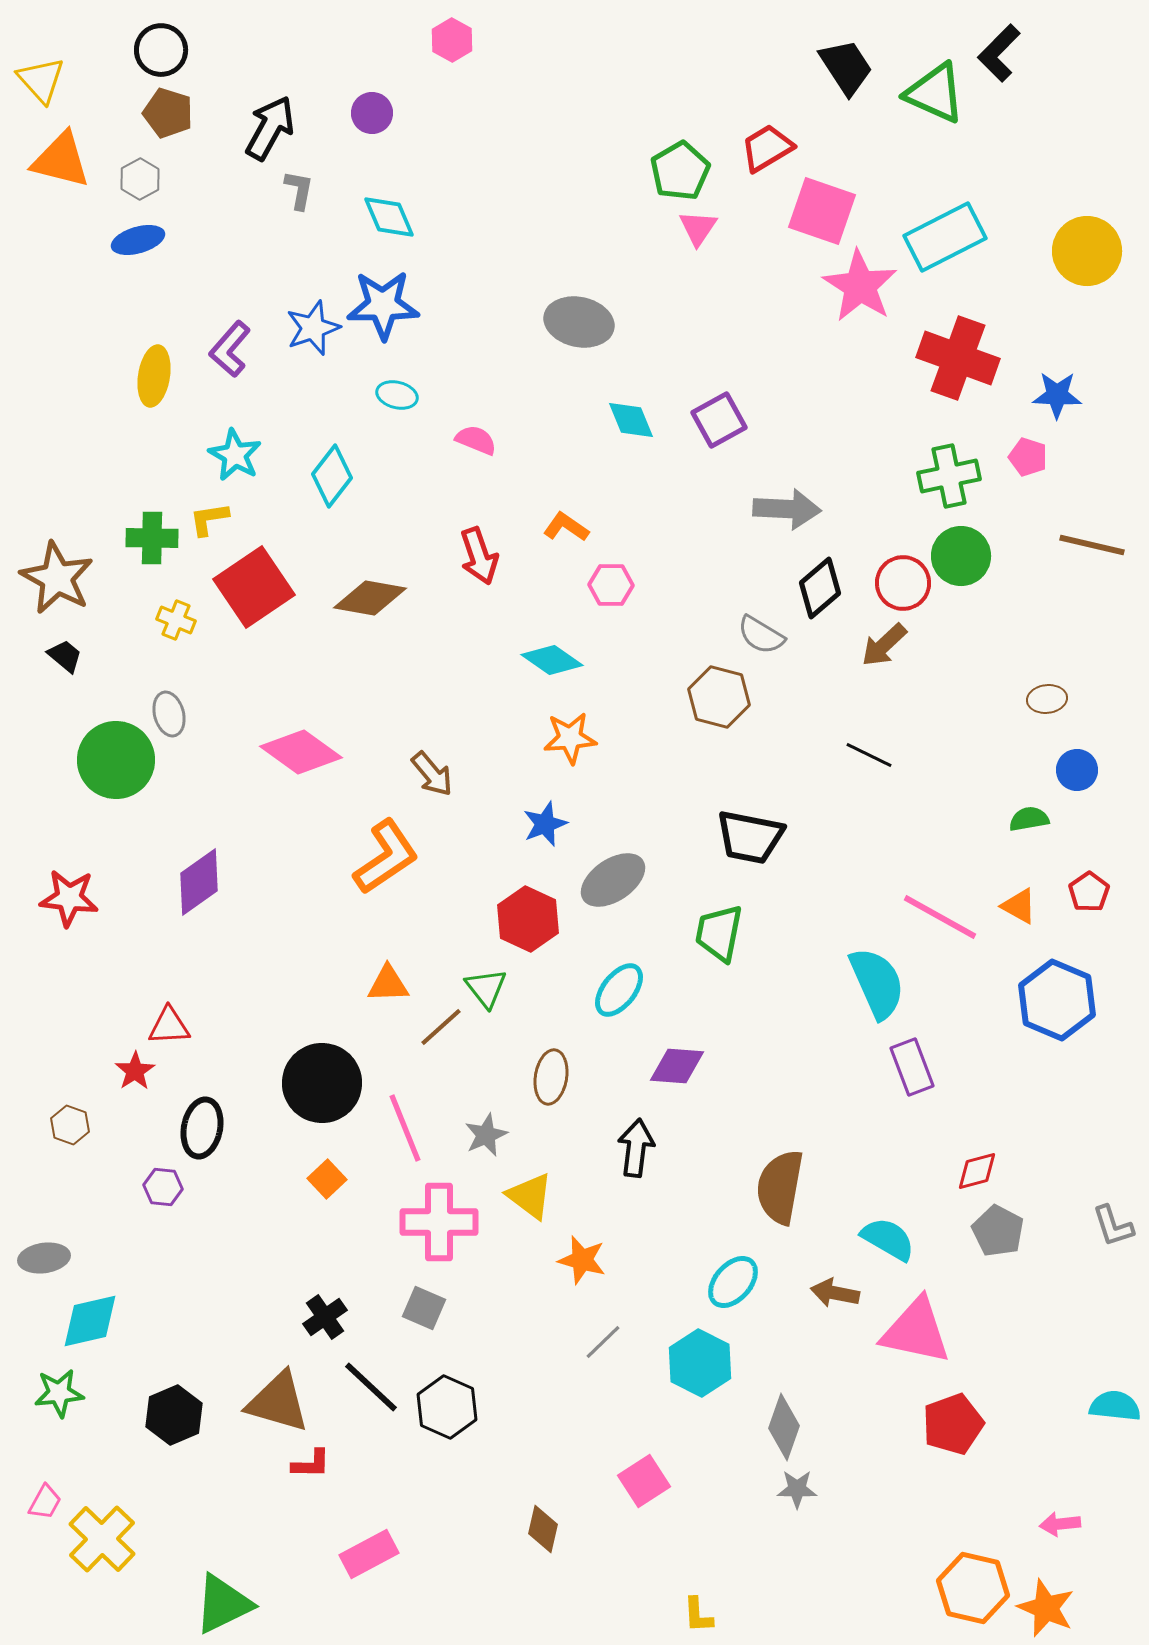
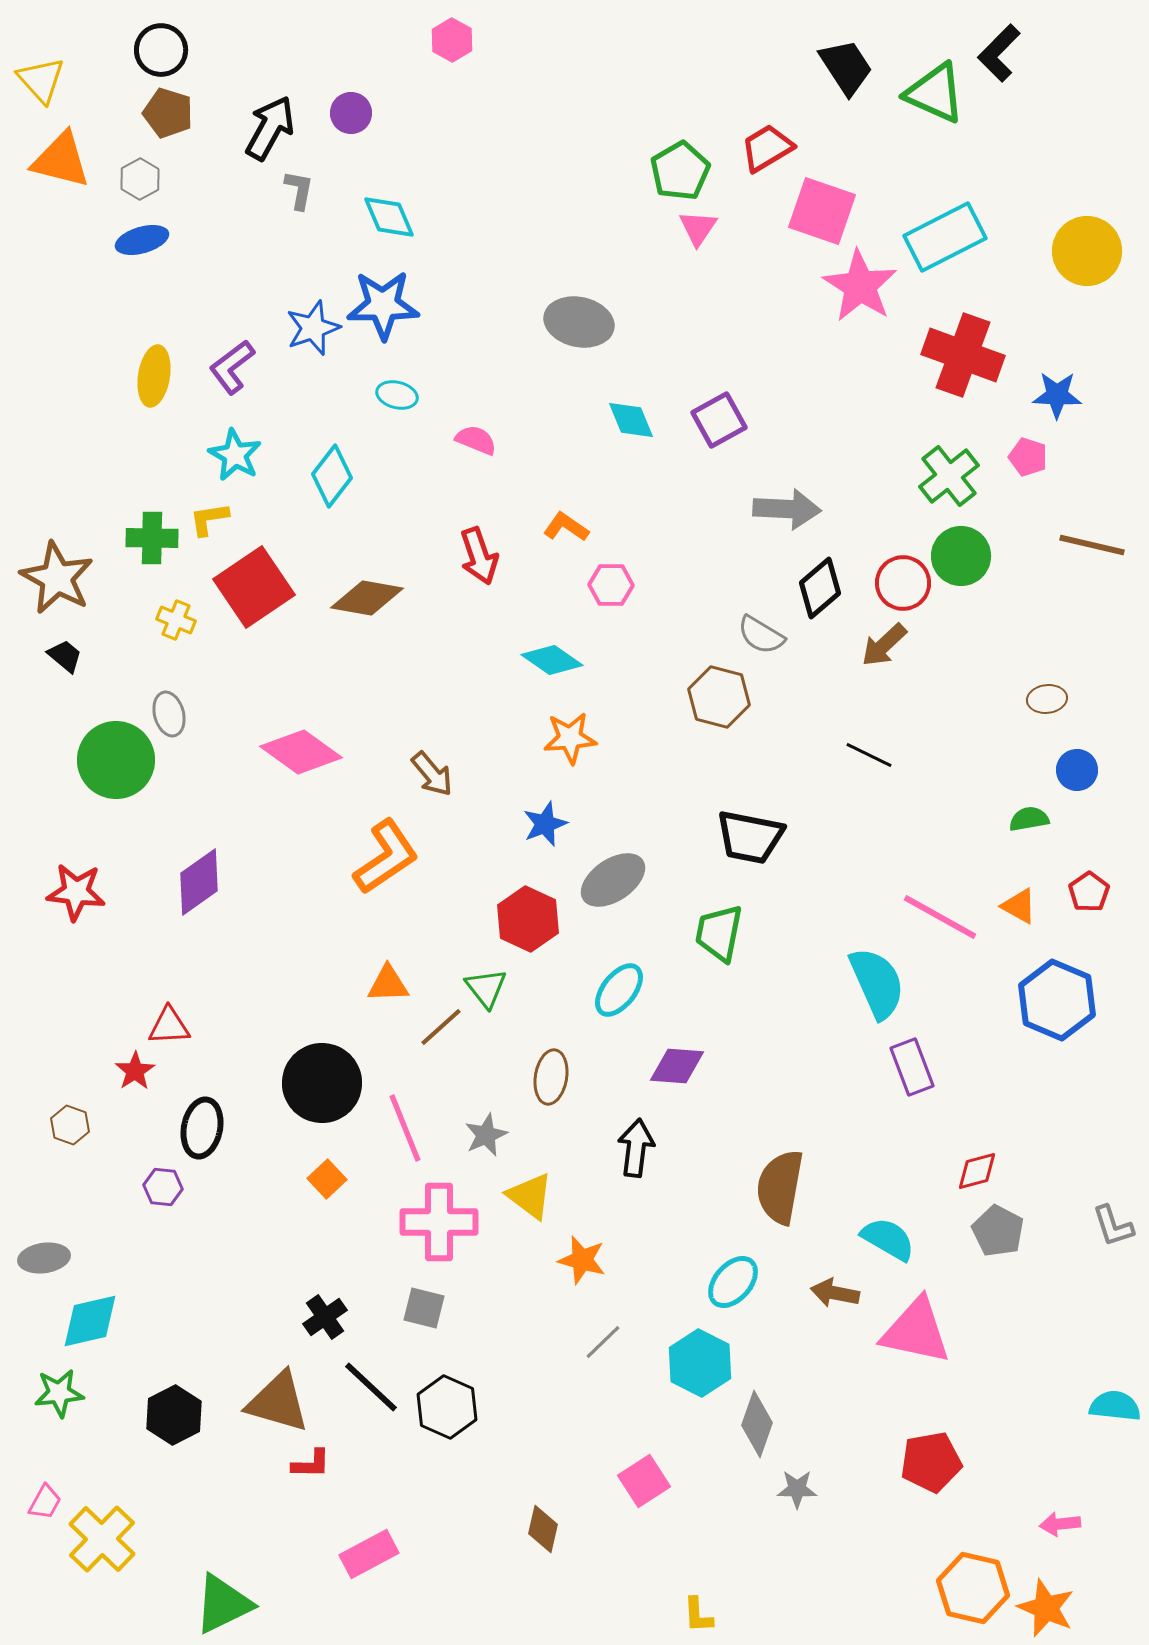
purple circle at (372, 113): moved 21 px left
blue ellipse at (138, 240): moved 4 px right
purple L-shape at (230, 349): moved 2 px right, 18 px down; rotated 12 degrees clockwise
red cross at (958, 358): moved 5 px right, 3 px up
green cross at (949, 476): rotated 26 degrees counterclockwise
brown diamond at (370, 598): moved 3 px left
red star at (69, 898): moved 7 px right, 6 px up
gray square at (424, 1308): rotated 9 degrees counterclockwise
black hexagon at (174, 1415): rotated 4 degrees counterclockwise
red pentagon at (953, 1424): moved 22 px left, 38 px down; rotated 10 degrees clockwise
gray diamond at (784, 1427): moved 27 px left, 3 px up
